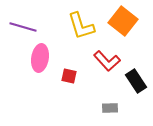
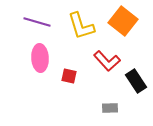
purple line: moved 14 px right, 5 px up
pink ellipse: rotated 12 degrees counterclockwise
